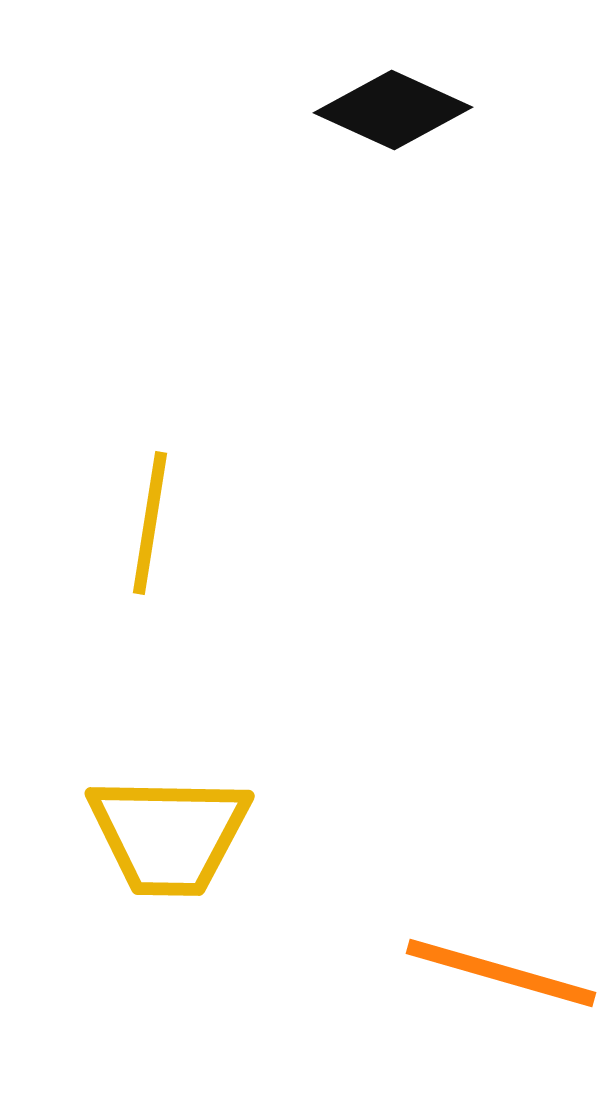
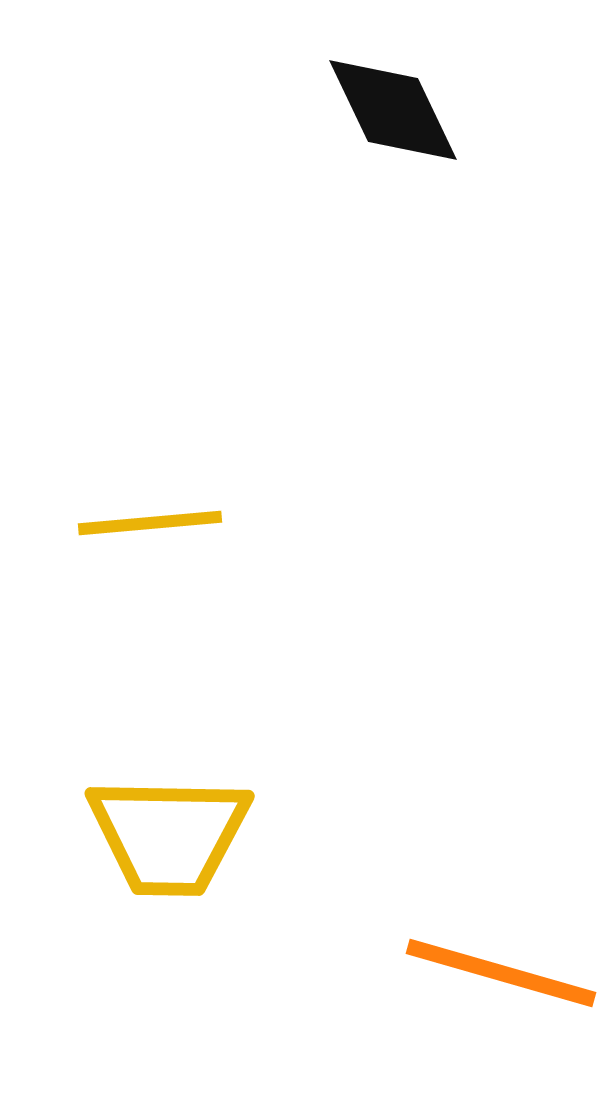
black diamond: rotated 40 degrees clockwise
yellow line: rotated 76 degrees clockwise
